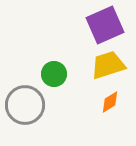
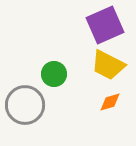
yellow trapezoid: rotated 135 degrees counterclockwise
orange diamond: rotated 15 degrees clockwise
